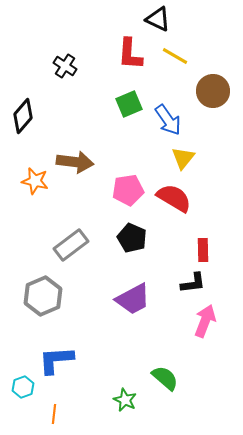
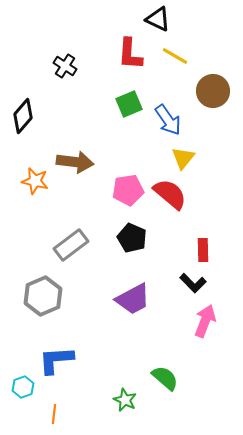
red semicircle: moved 4 px left, 4 px up; rotated 9 degrees clockwise
black L-shape: rotated 52 degrees clockwise
